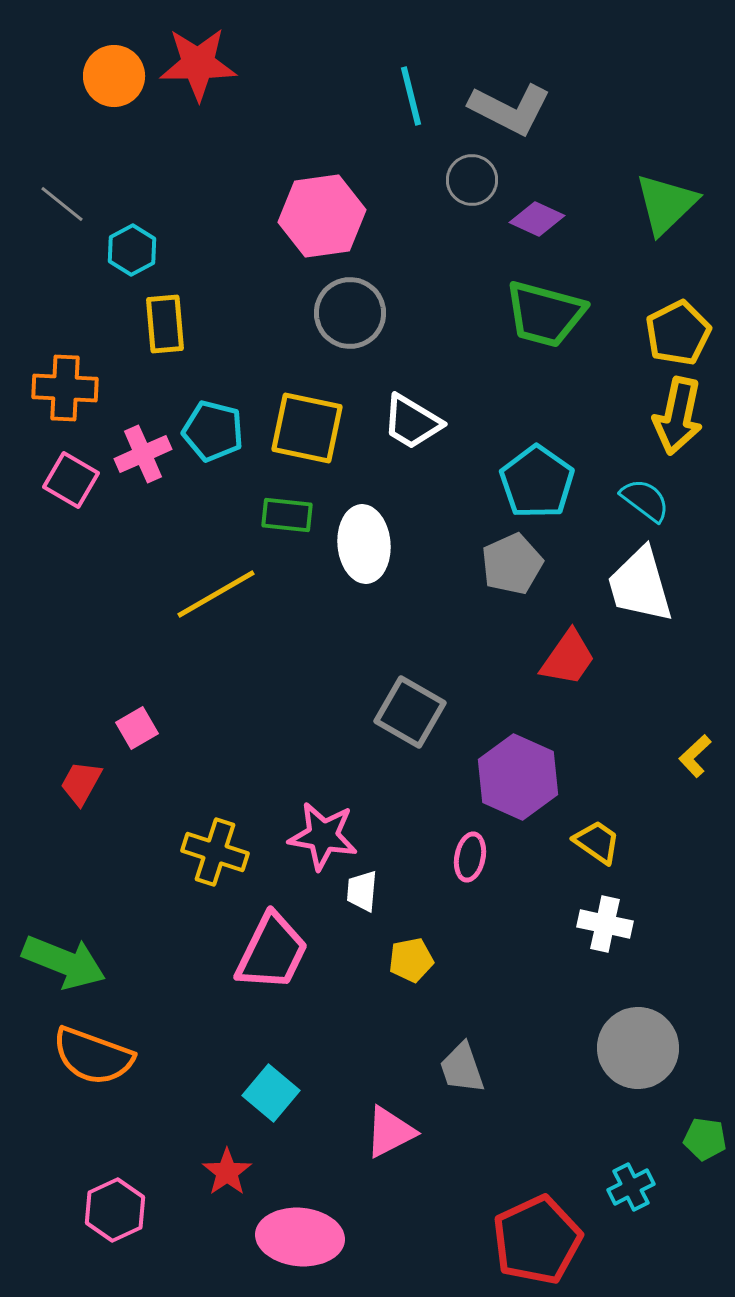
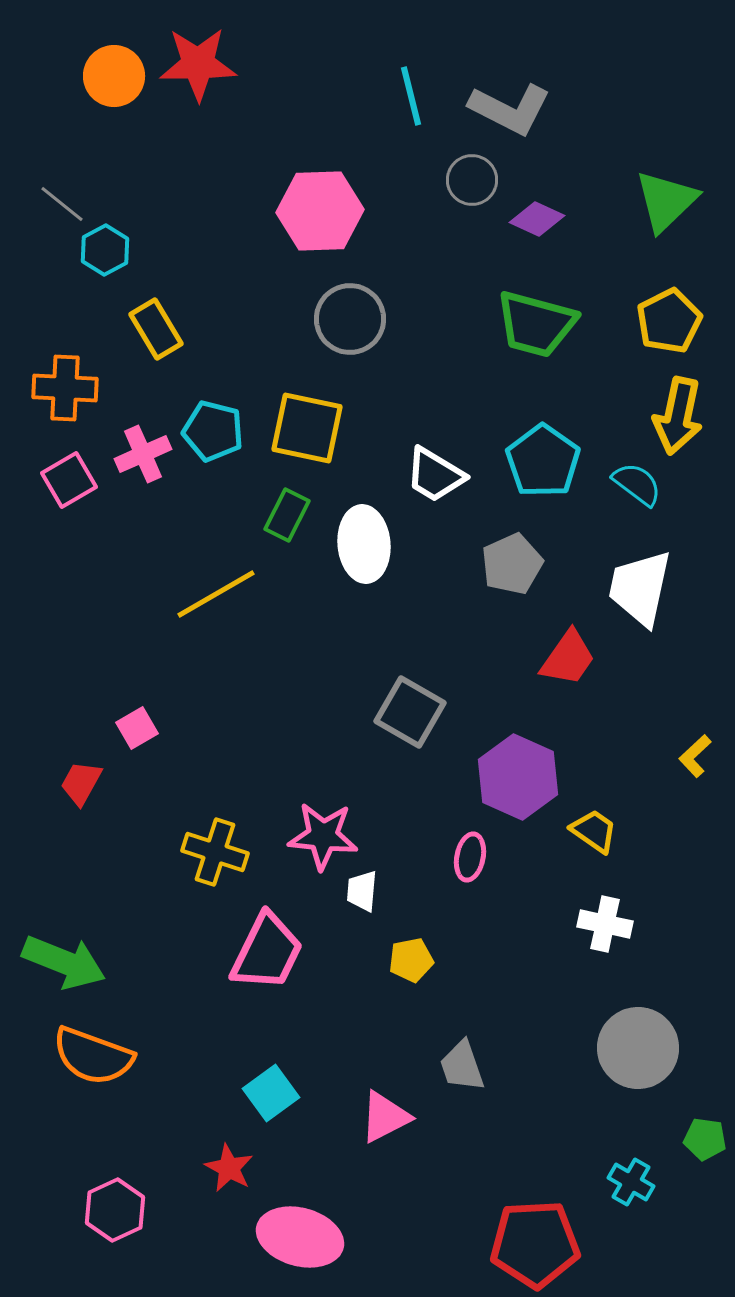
green triangle at (666, 204): moved 3 px up
pink hexagon at (322, 216): moved 2 px left, 5 px up; rotated 6 degrees clockwise
cyan hexagon at (132, 250): moved 27 px left
gray circle at (350, 313): moved 6 px down
green trapezoid at (545, 314): moved 9 px left, 10 px down
yellow rectangle at (165, 324): moved 9 px left, 5 px down; rotated 26 degrees counterclockwise
yellow pentagon at (678, 333): moved 9 px left, 12 px up
white trapezoid at (412, 422): moved 23 px right, 53 px down
pink square at (71, 480): moved 2 px left; rotated 30 degrees clockwise
cyan pentagon at (537, 482): moved 6 px right, 21 px up
cyan semicircle at (645, 500): moved 8 px left, 16 px up
green rectangle at (287, 515): rotated 69 degrees counterclockwise
white trapezoid at (640, 585): moved 3 px down; rotated 28 degrees clockwise
pink star at (323, 836): rotated 4 degrees counterclockwise
yellow trapezoid at (597, 842): moved 3 px left, 11 px up
pink trapezoid at (272, 952): moved 5 px left
gray trapezoid at (462, 1068): moved 2 px up
cyan square at (271, 1093): rotated 14 degrees clockwise
pink triangle at (390, 1132): moved 5 px left, 15 px up
red star at (227, 1172): moved 2 px right, 4 px up; rotated 9 degrees counterclockwise
cyan cross at (631, 1187): moved 5 px up; rotated 33 degrees counterclockwise
pink ellipse at (300, 1237): rotated 10 degrees clockwise
red pentagon at (537, 1240): moved 2 px left, 4 px down; rotated 22 degrees clockwise
